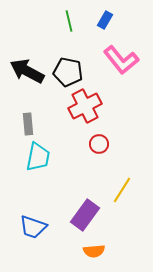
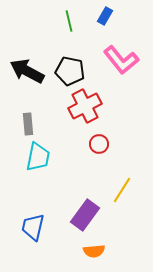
blue rectangle: moved 4 px up
black pentagon: moved 2 px right, 1 px up
blue trapezoid: rotated 84 degrees clockwise
